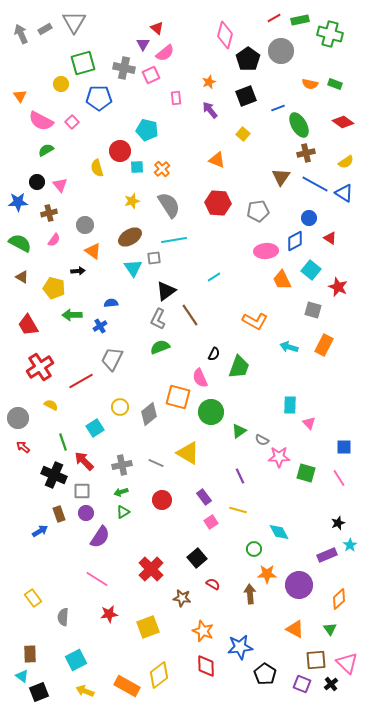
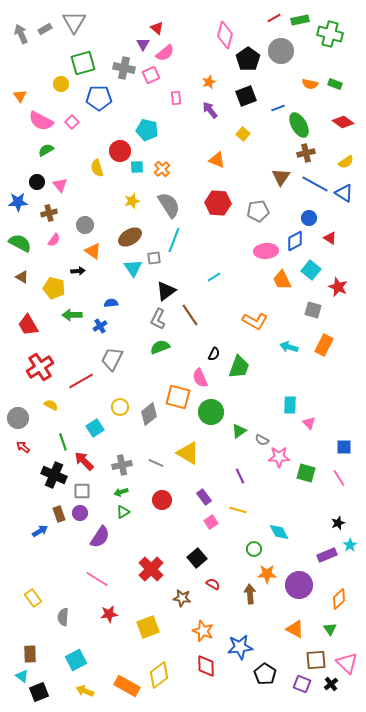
cyan line at (174, 240): rotated 60 degrees counterclockwise
purple circle at (86, 513): moved 6 px left
